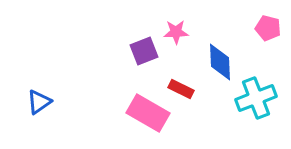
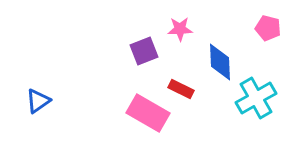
pink star: moved 4 px right, 3 px up
cyan cross: rotated 9 degrees counterclockwise
blue triangle: moved 1 px left, 1 px up
